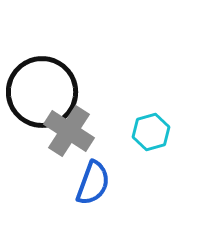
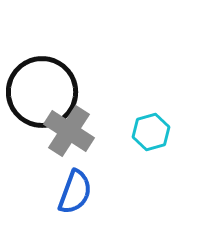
blue semicircle: moved 18 px left, 9 px down
